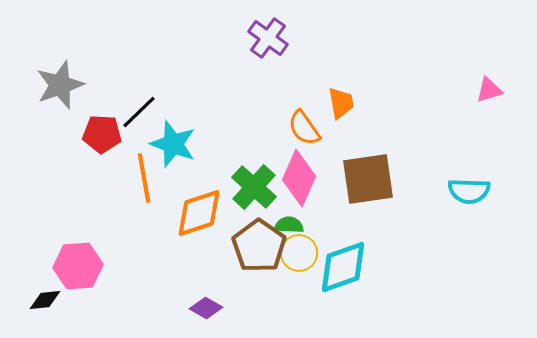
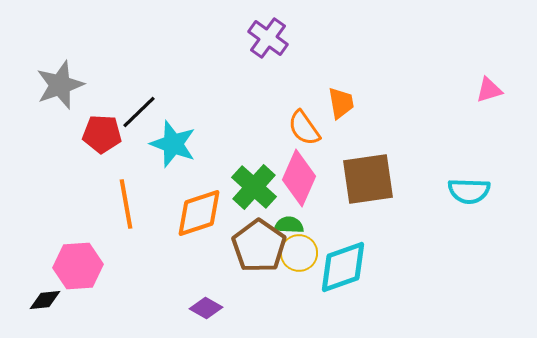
orange line: moved 18 px left, 26 px down
